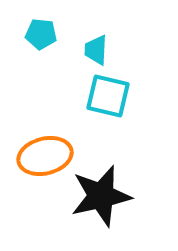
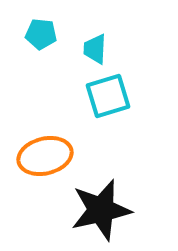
cyan trapezoid: moved 1 px left, 1 px up
cyan square: rotated 30 degrees counterclockwise
black star: moved 14 px down
